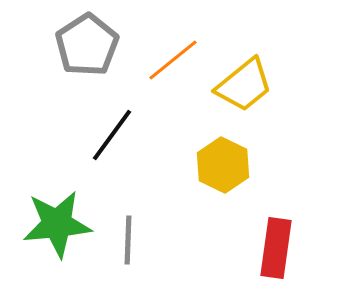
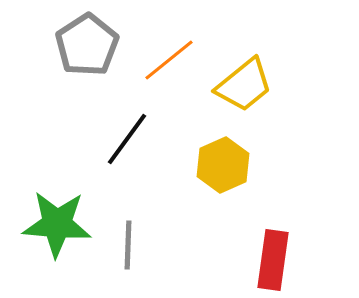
orange line: moved 4 px left
black line: moved 15 px right, 4 px down
yellow hexagon: rotated 10 degrees clockwise
green star: rotated 10 degrees clockwise
gray line: moved 5 px down
red rectangle: moved 3 px left, 12 px down
